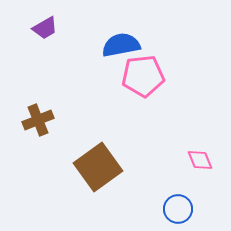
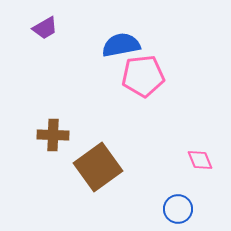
brown cross: moved 15 px right, 15 px down; rotated 24 degrees clockwise
